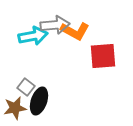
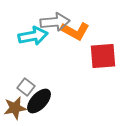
gray arrow: moved 3 px up
black ellipse: rotated 24 degrees clockwise
